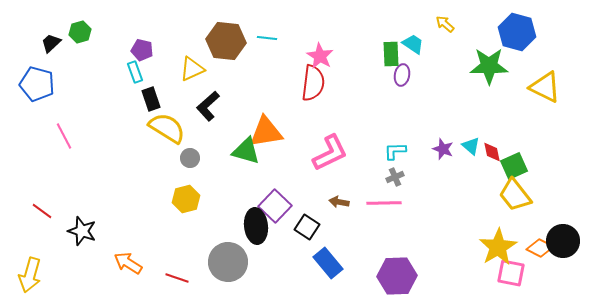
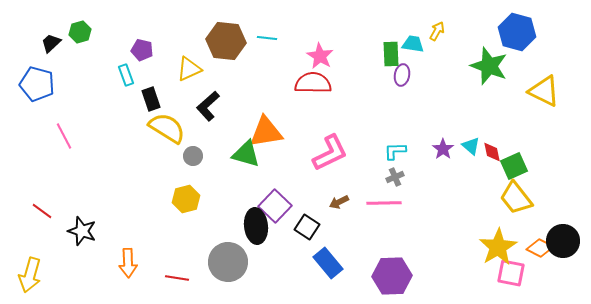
yellow arrow at (445, 24): moved 8 px left, 7 px down; rotated 78 degrees clockwise
cyan trapezoid at (413, 44): rotated 25 degrees counterclockwise
green star at (489, 66): rotated 21 degrees clockwise
yellow triangle at (192, 69): moved 3 px left
cyan rectangle at (135, 72): moved 9 px left, 3 px down
red semicircle at (313, 83): rotated 96 degrees counterclockwise
yellow triangle at (545, 87): moved 1 px left, 4 px down
purple star at (443, 149): rotated 15 degrees clockwise
green triangle at (246, 151): moved 3 px down
gray circle at (190, 158): moved 3 px right, 2 px up
yellow trapezoid at (515, 195): moved 1 px right, 3 px down
brown arrow at (339, 202): rotated 36 degrees counterclockwise
orange arrow at (128, 263): rotated 124 degrees counterclockwise
purple hexagon at (397, 276): moved 5 px left
red line at (177, 278): rotated 10 degrees counterclockwise
